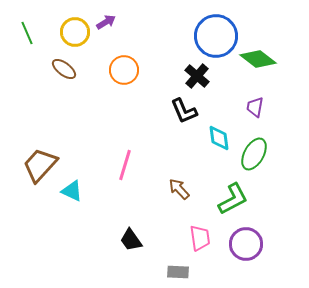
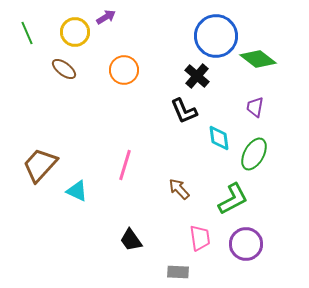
purple arrow: moved 5 px up
cyan triangle: moved 5 px right
